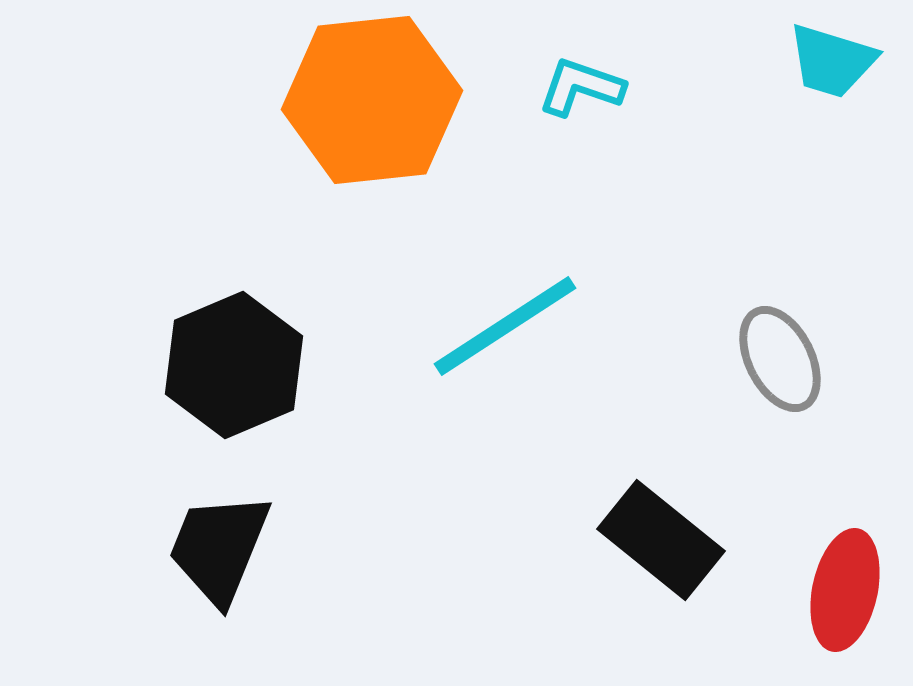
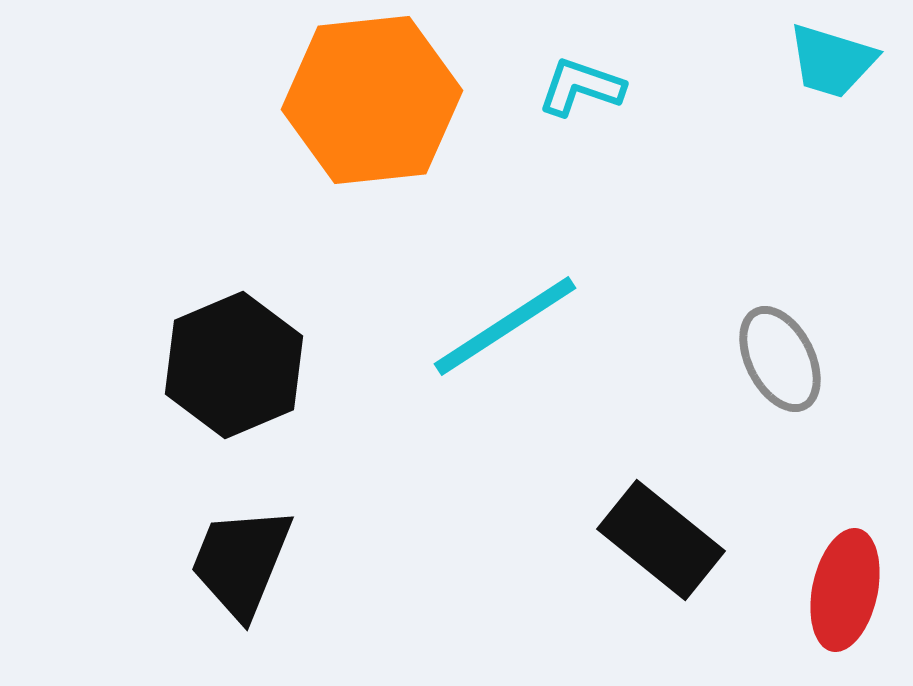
black trapezoid: moved 22 px right, 14 px down
